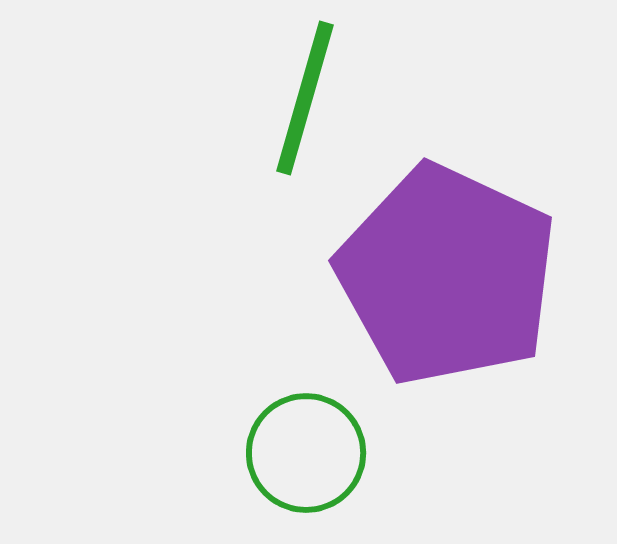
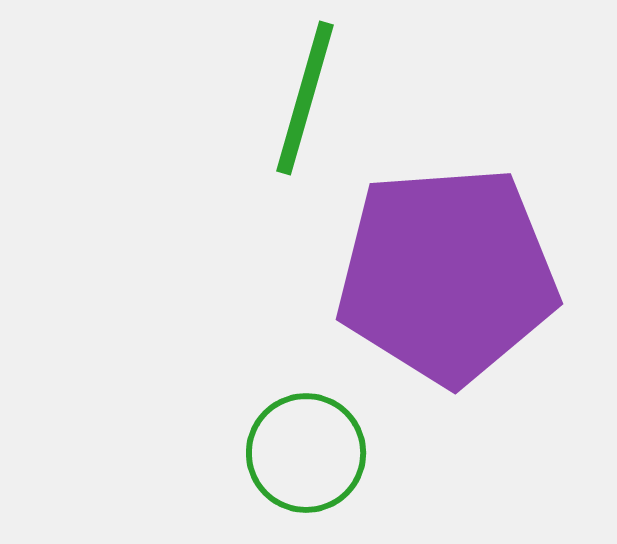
purple pentagon: rotated 29 degrees counterclockwise
